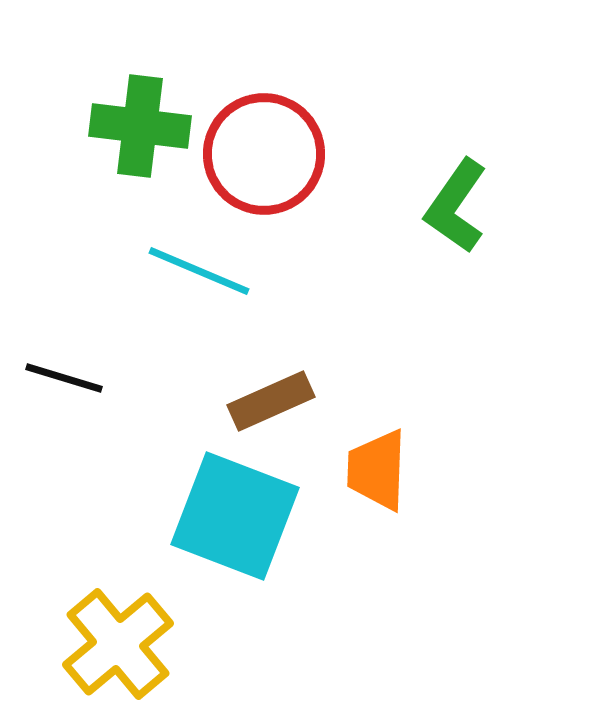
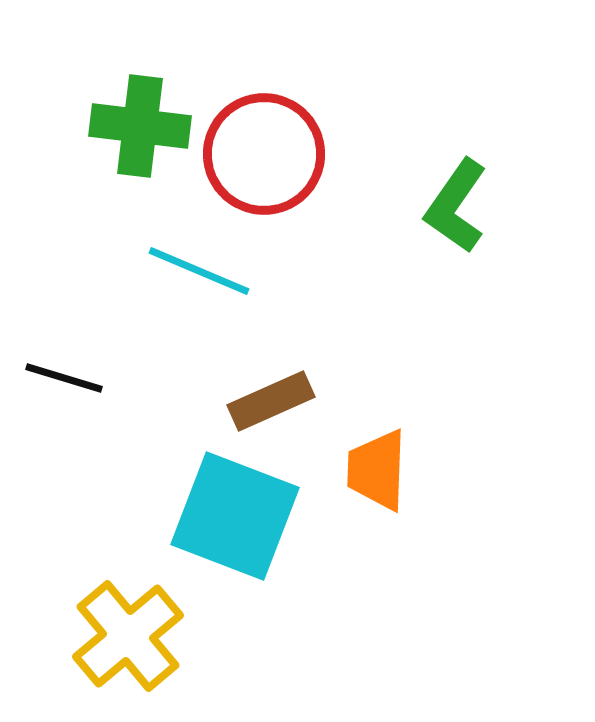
yellow cross: moved 10 px right, 8 px up
